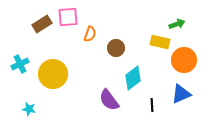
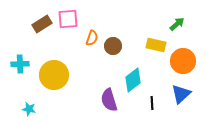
pink square: moved 2 px down
green arrow: rotated 21 degrees counterclockwise
orange semicircle: moved 2 px right, 4 px down
yellow rectangle: moved 4 px left, 3 px down
brown circle: moved 3 px left, 2 px up
orange circle: moved 1 px left, 1 px down
cyan cross: rotated 24 degrees clockwise
yellow circle: moved 1 px right, 1 px down
cyan diamond: moved 2 px down
blue triangle: rotated 20 degrees counterclockwise
purple semicircle: rotated 20 degrees clockwise
black line: moved 2 px up
